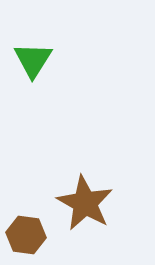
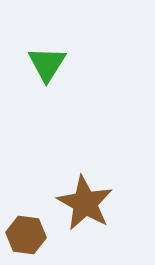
green triangle: moved 14 px right, 4 px down
